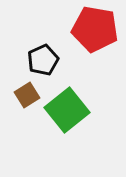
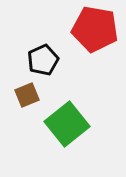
brown square: rotated 10 degrees clockwise
green square: moved 14 px down
